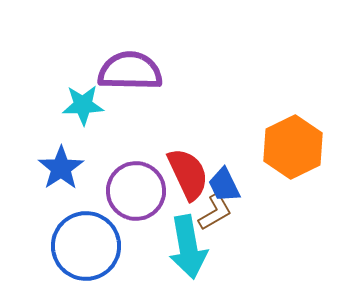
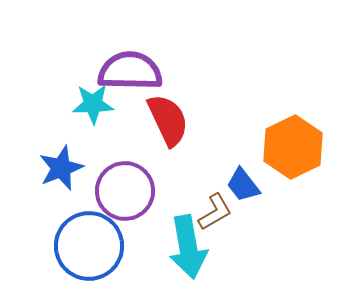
cyan star: moved 10 px right, 1 px up
blue star: rotated 12 degrees clockwise
red semicircle: moved 20 px left, 54 px up
blue trapezoid: moved 19 px right; rotated 12 degrees counterclockwise
purple circle: moved 11 px left
blue circle: moved 3 px right
